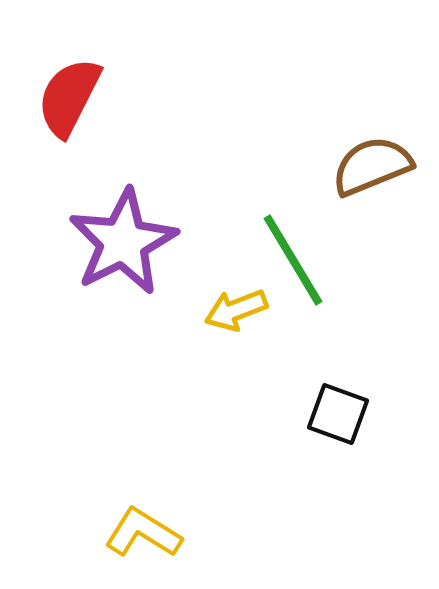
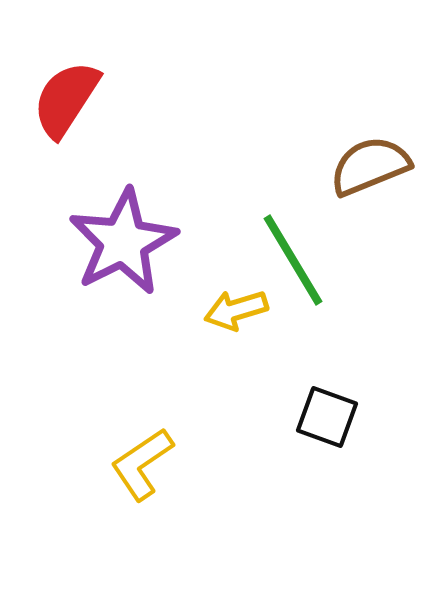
red semicircle: moved 3 px left, 2 px down; rotated 6 degrees clockwise
brown semicircle: moved 2 px left
yellow arrow: rotated 4 degrees clockwise
black square: moved 11 px left, 3 px down
yellow L-shape: moved 1 px left, 69 px up; rotated 66 degrees counterclockwise
